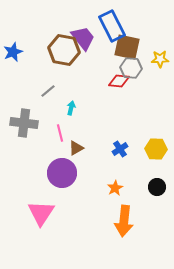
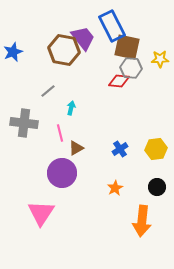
yellow hexagon: rotated 10 degrees counterclockwise
orange arrow: moved 18 px right
